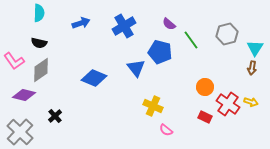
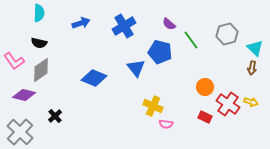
cyan triangle: rotated 18 degrees counterclockwise
pink semicircle: moved 6 px up; rotated 32 degrees counterclockwise
